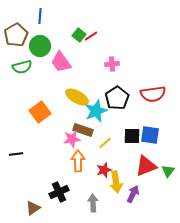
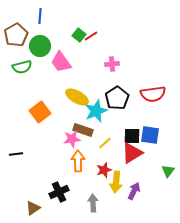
red triangle: moved 14 px left, 13 px up; rotated 10 degrees counterclockwise
yellow arrow: rotated 15 degrees clockwise
purple arrow: moved 1 px right, 3 px up
